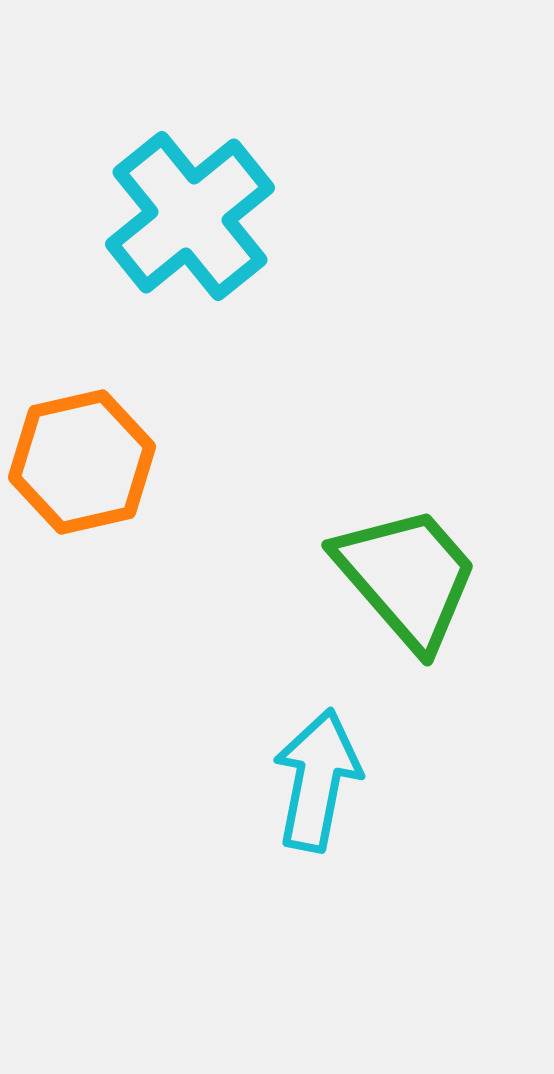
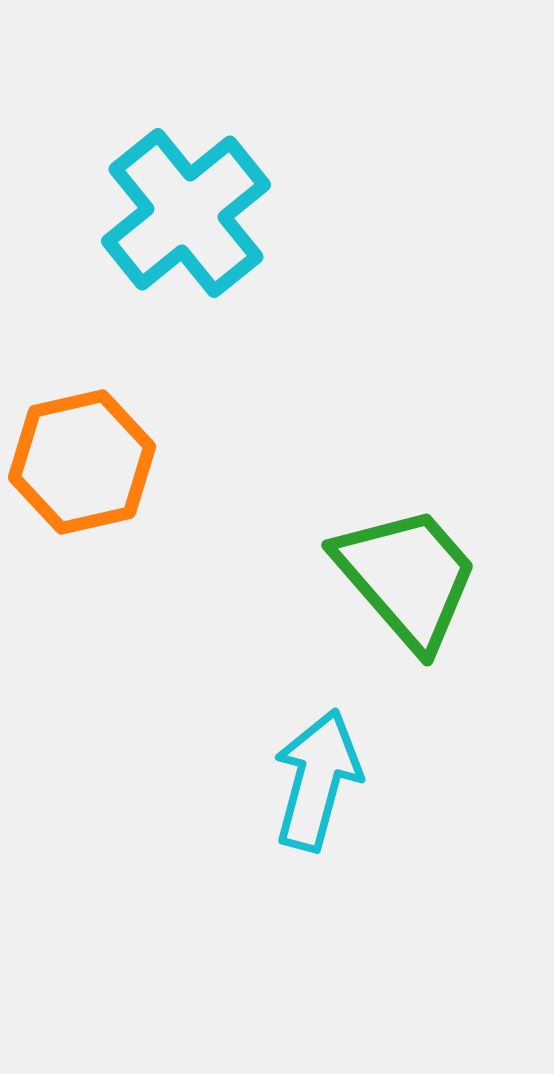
cyan cross: moved 4 px left, 3 px up
cyan arrow: rotated 4 degrees clockwise
